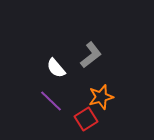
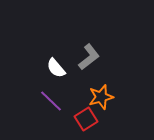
gray L-shape: moved 2 px left, 2 px down
